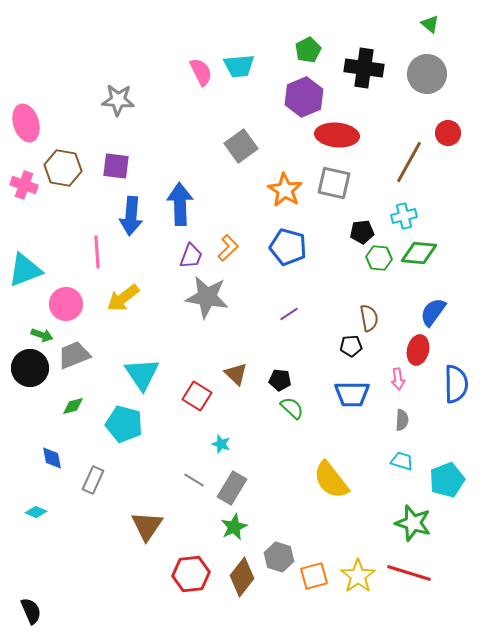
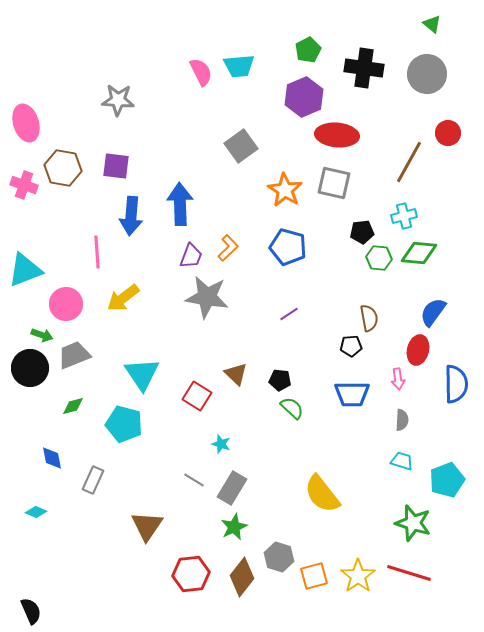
green triangle at (430, 24): moved 2 px right
yellow semicircle at (331, 480): moved 9 px left, 14 px down
